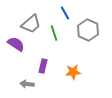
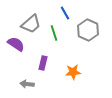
purple rectangle: moved 3 px up
